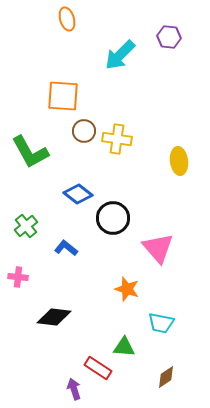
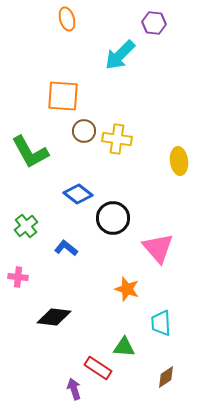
purple hexagon: moved 15 px left, 14 px up
cyan trapezoid: rotated 76 degrees clockwise
